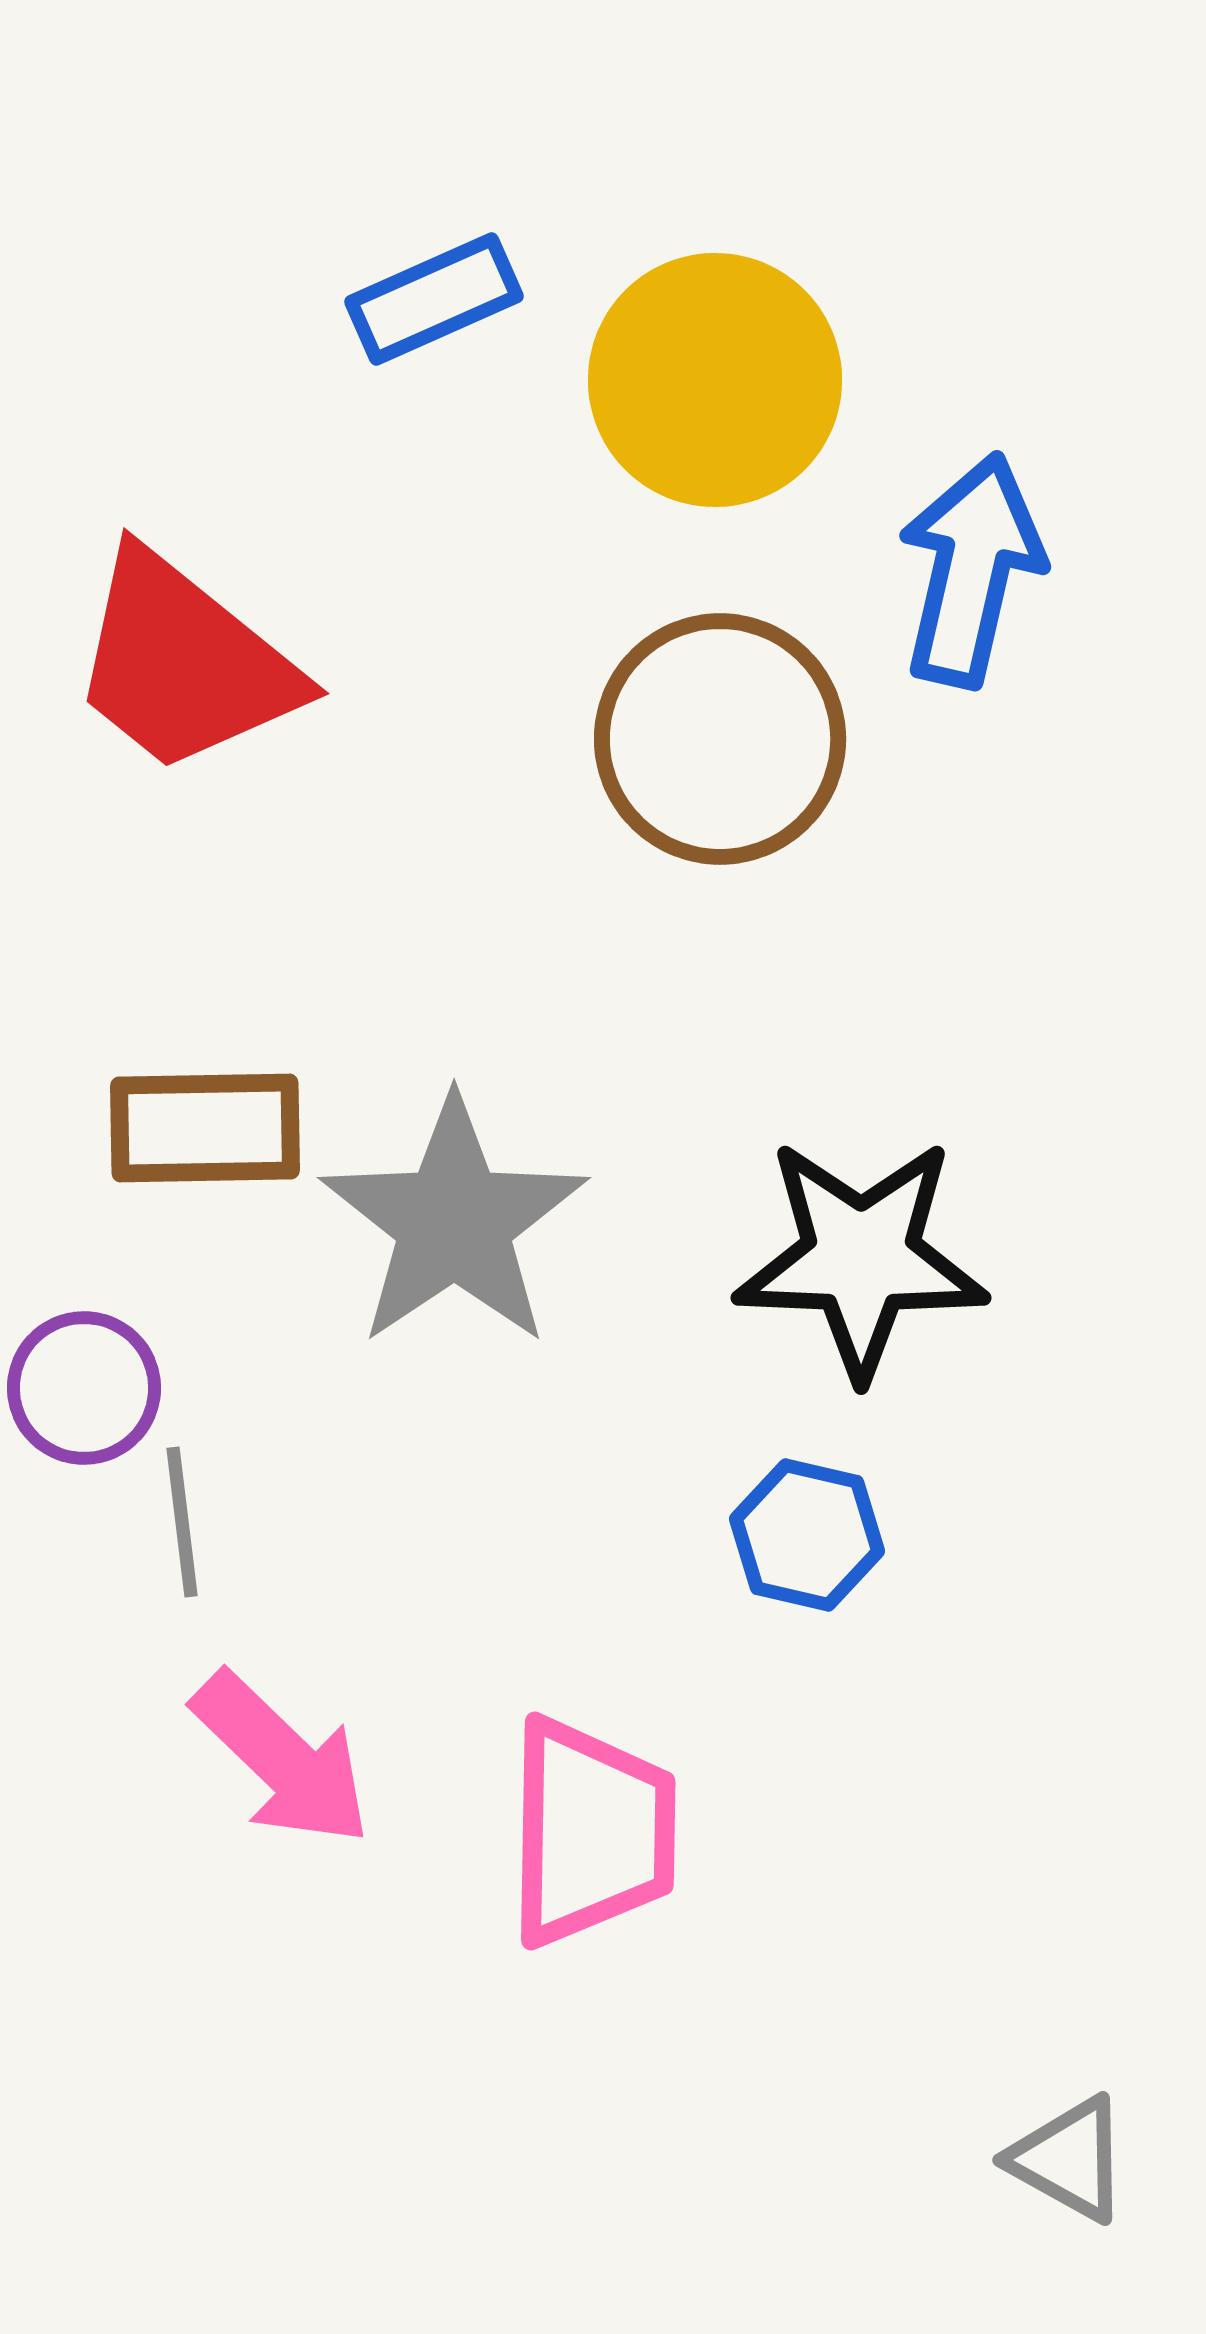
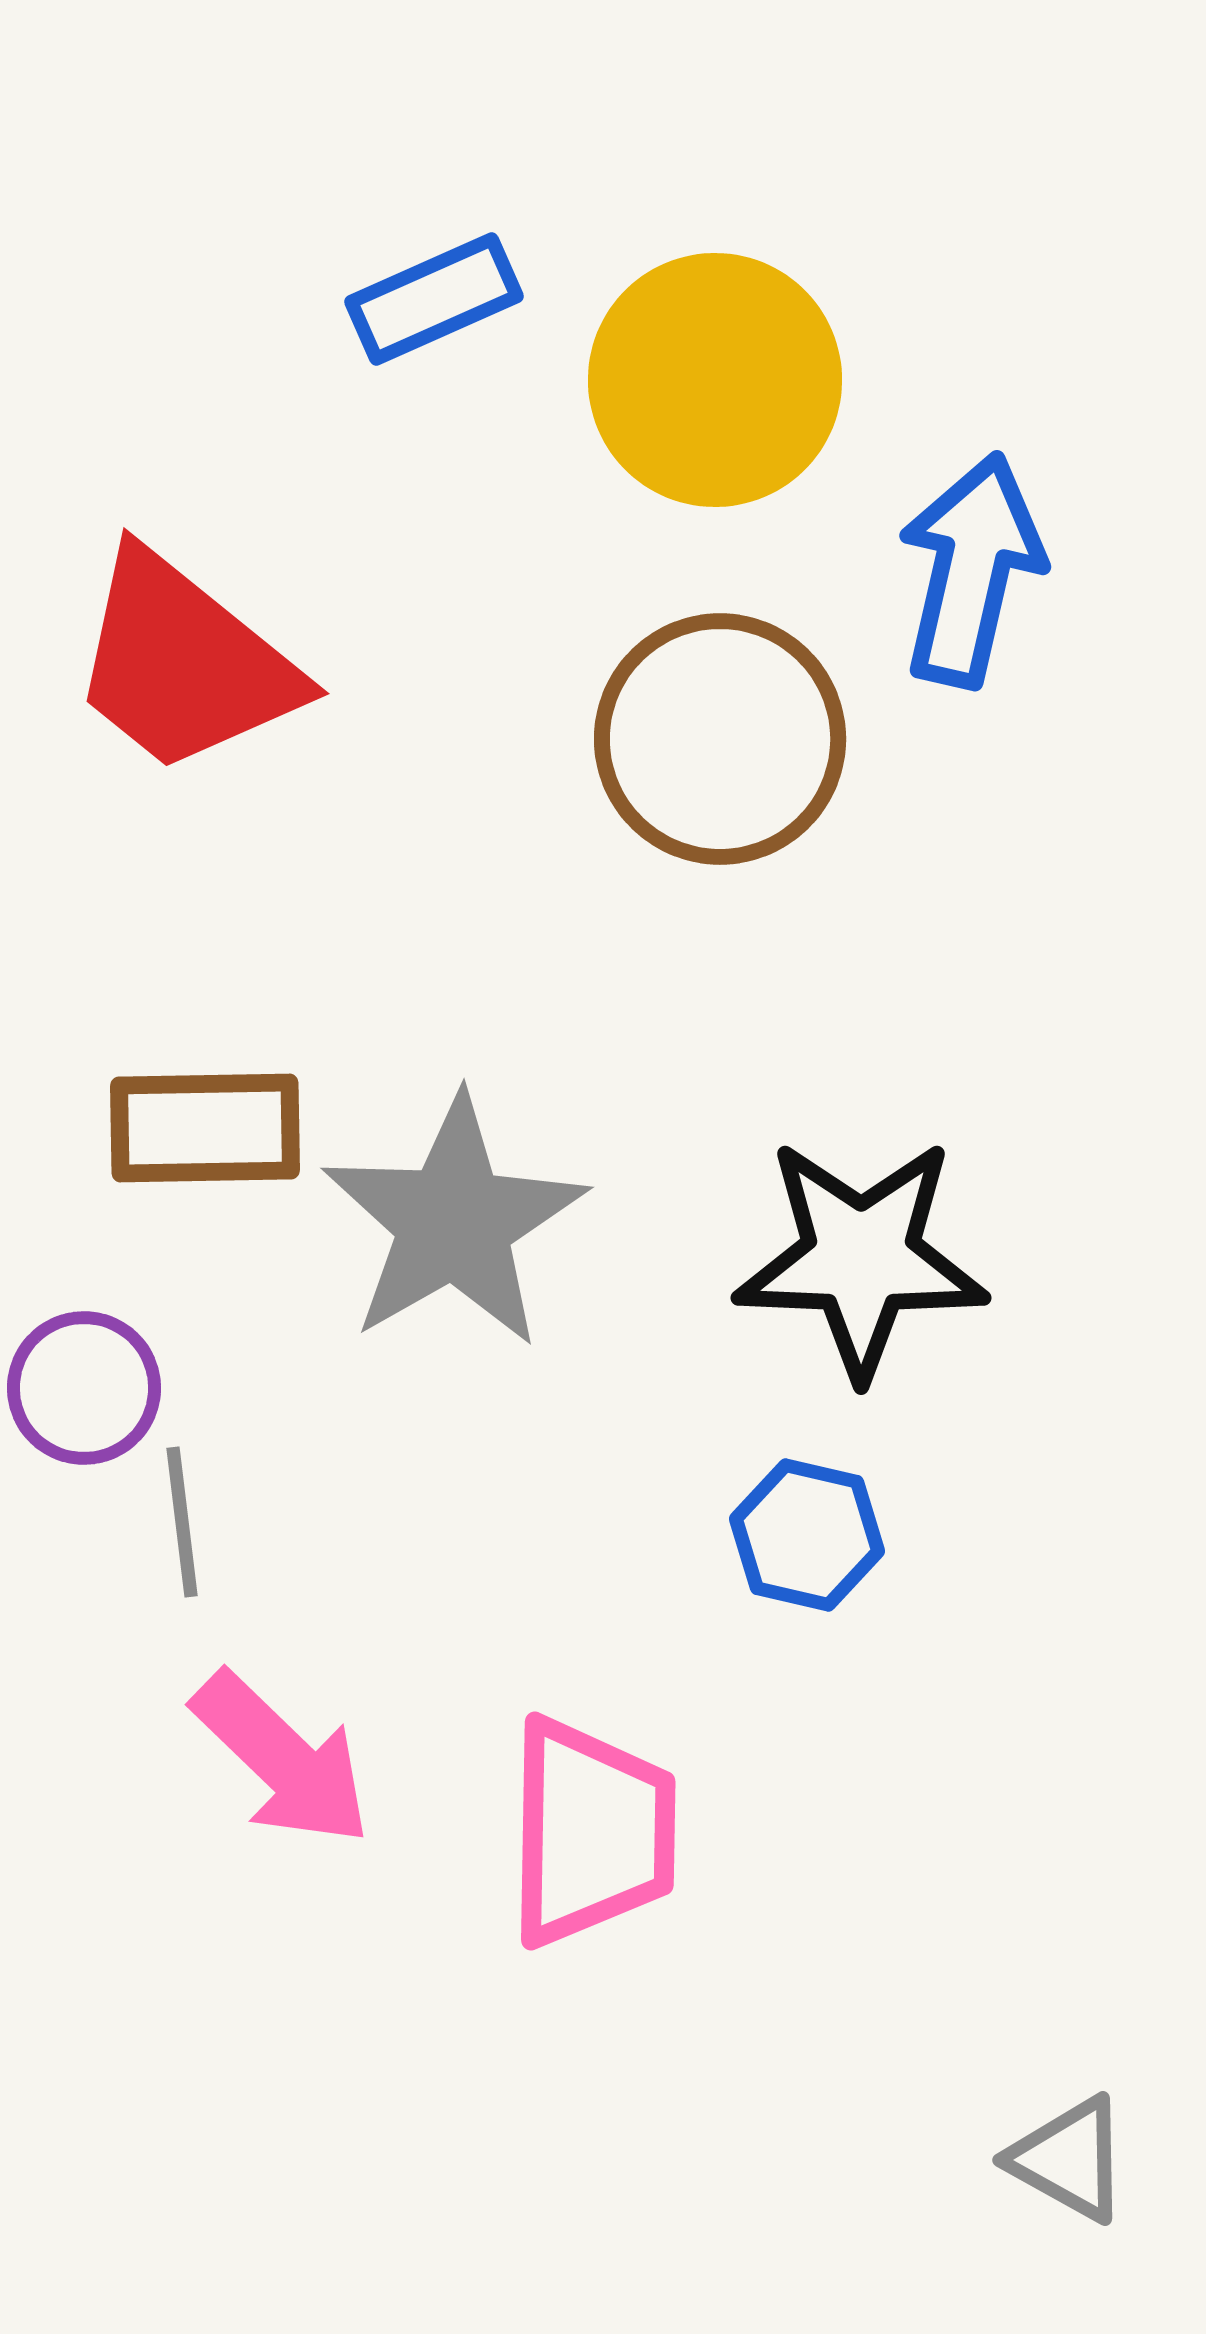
gray star: rotated 4 degrees clockwise
